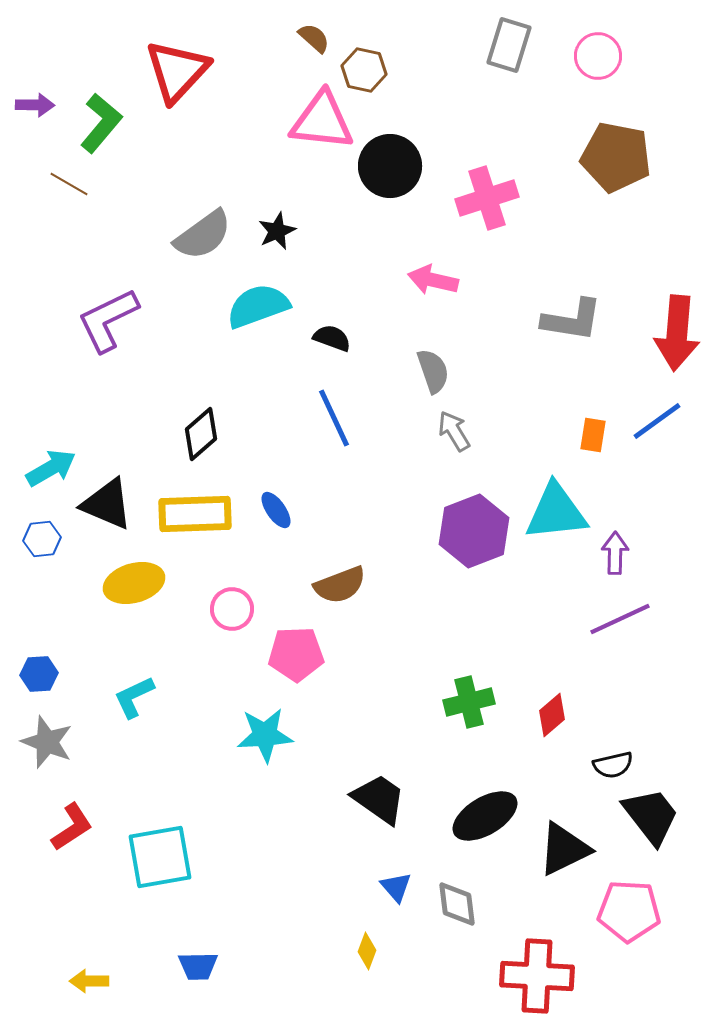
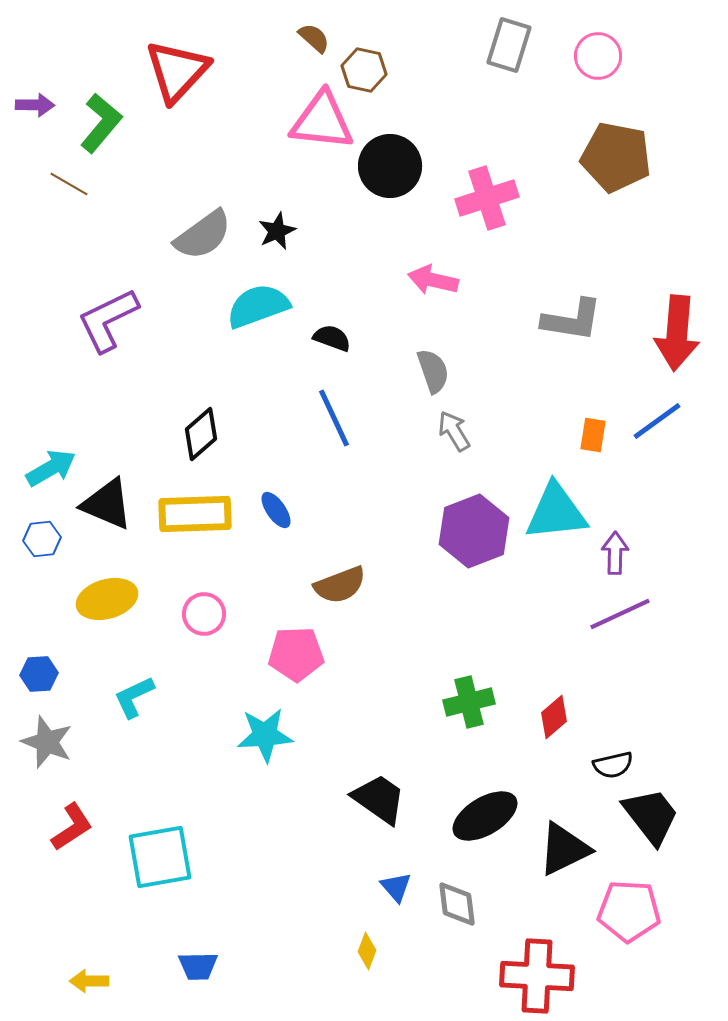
yellow ellipse at (134, 583): moved 27 px left, 16 px down
pink circle at (232, 609): moved 28 px left, 5 px down
purple line at (620, 619): moved 5 px up
red diamond at (552, 715): moved 2 px right, 2 px down
